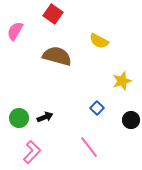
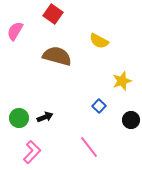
blue square: moved 2 px right, 2 px up
